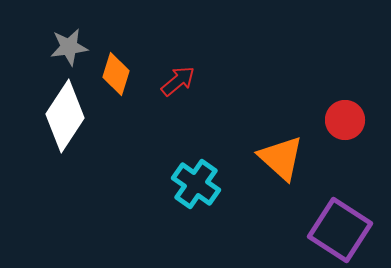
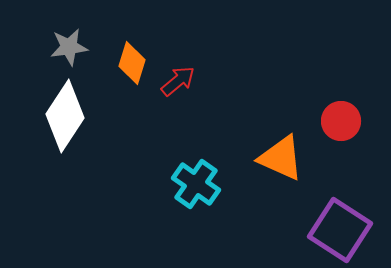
orange diamond: moved 16 px right, 11 px up
red circle: moved 4 px left, 1 px down
orange triangle: rotated 18 degrees counterclockwise
